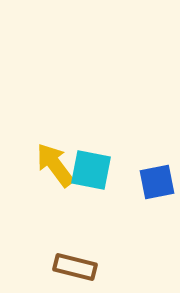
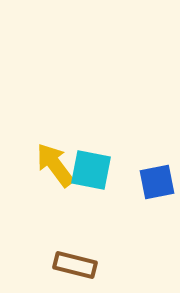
brown rectangle: moved 2 px up
